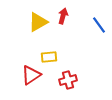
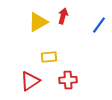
blue line: rotated 72 degrees clockwise
red triangle: moved 1 px left, 6 px down
red cross: rotated 12 degrees clockwise
